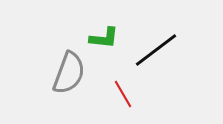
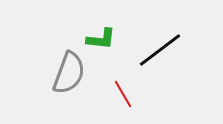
green L-shape: moved 3 px left, 1 px down
black line: moved 4 px right
